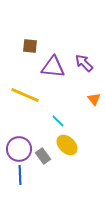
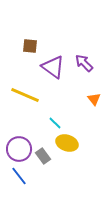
purple triangle: rotated 30 degrees clockwise
cyan line: moved 3 px left, 2 px down
yellow ellipse: moved 2 px up; rotated 25 degrees counterclockwise
blue line: moved 1 px left, 1 px down; rotated 36 degrees counterclockwise
